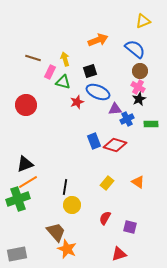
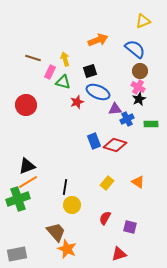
black triangle: moved 2 px right, 2 px down
